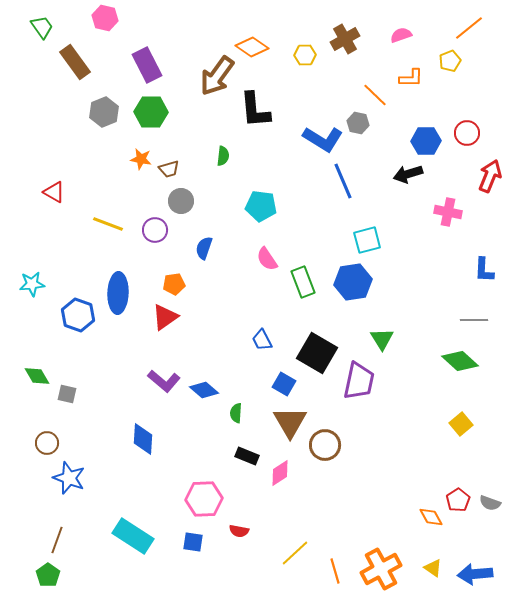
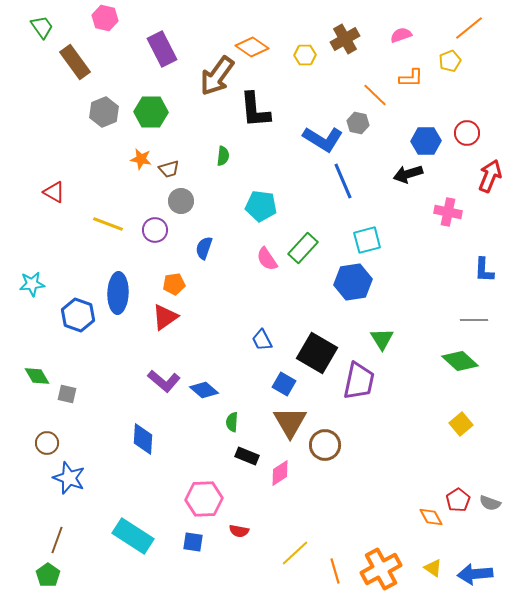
purple rectangle at (147, 65): moved 15 px right, 16 px up
green rectangle at (303, 282): moved 34 px up; rotated 64 degrees clockwise
green semicircle at (236, 413): moved 4 px left, 9 px down
